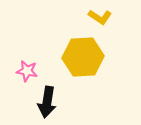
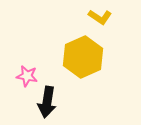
yellow hexagon: rotated 21 degrees counterclockwise
pink star: moved 5 px down
